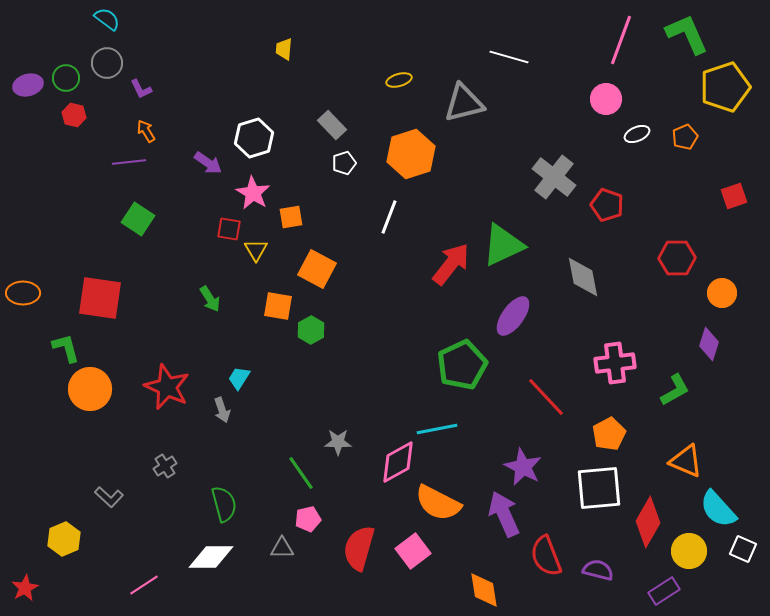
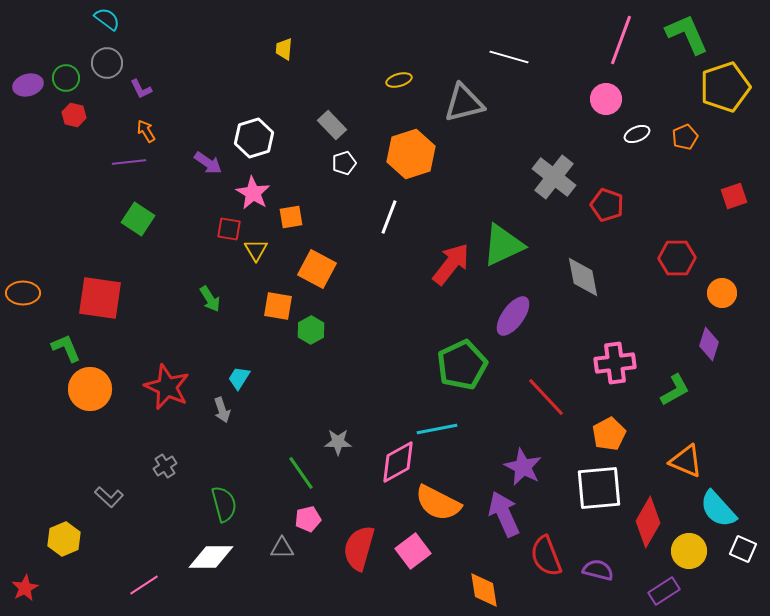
green L-shape at (66, 348): rotated 8 degrees counterclockwise
